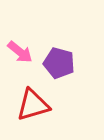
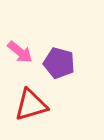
red triangle: moved 2 px left
